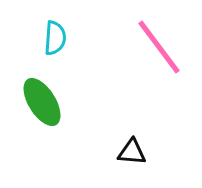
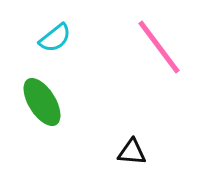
cyan semicircle: rotated 48 degrees clockwise
